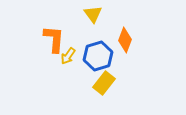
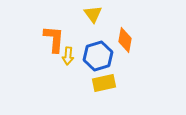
orange diamond: rotated 10 degrees counterclockwise
yellow arrow: rotated 30 degrees counterclockwise
yellow rectangle: rotated 40 degrees clockwise
